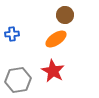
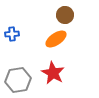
red star: moved 2 px down
